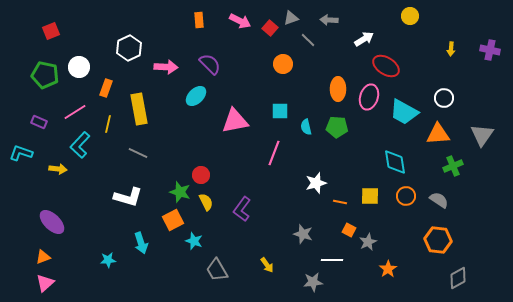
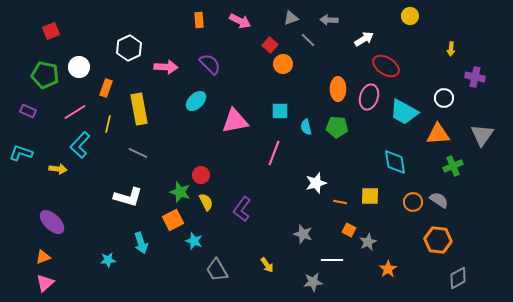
red square at (270, 28): moved 17 px down
purple cross at (490, 50): moved 15 px left, 27 px down
cyan ellipse at (196, 96): moved 5 px down
purple rectangle at (39, 122): moved 11 px left, 11 px up
orange circle at (406, 196): moved 7 px right, 6 px down
